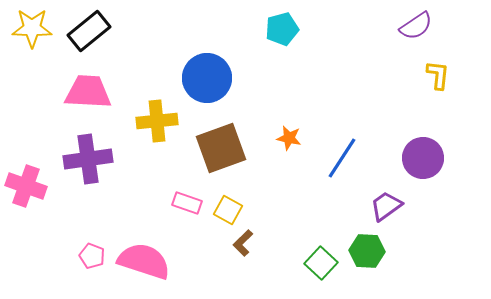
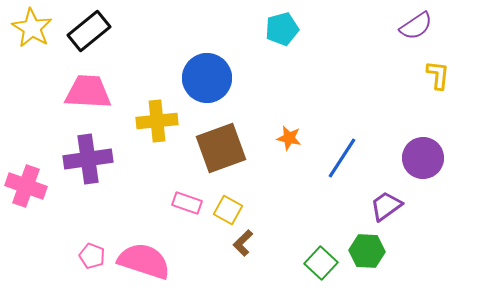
yellow star: rotated 30 degrees clockwise
